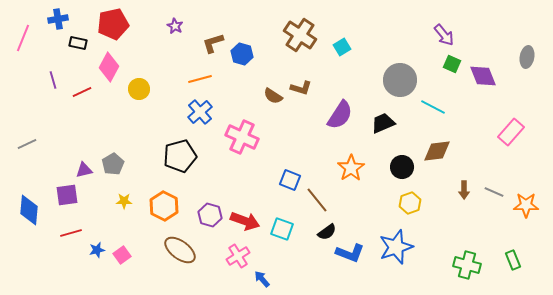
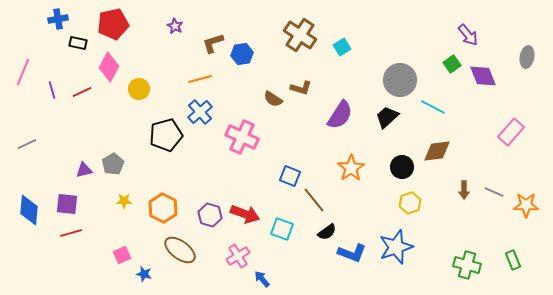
purple arrow at (444, 35): moved 24 px right
pink line at (23, 38): moved 34 px down
blue hexagon at (242, 54): rotated 25 degrees counterclockwise
green square at (452, 64): rotated 30 degrees clockwise
purple line at (53, 80): moved 1 px left, 10 px down
brown semicircle at (273, 96): moved 3 px down
black trapezoid at (383, 123): moved 4 px right, 6 px up; rotated 20 degrees counterclockwise
black pentagon at (180, 156): moved 14 px left, 21 px up
blue square at (290, 180): moved 4 px up
purple square at (67, 195): moved 9 px down; rotated 15 degrees clockwise
brown line at (317, 200): moved 3 px left
orange hexagon at (164, 206): moved 1 px left, 2 px down
red arrow at (245, 221): moved 7 px up
blue star at (97, 250): moved 47 px right, 24 px down; rotated 28 degrees clockwise
blue L-shape at (350, 253): moved 2 px right
pink square at (122, 255): rotated 12 degrees clockwise
